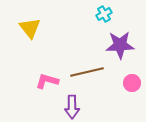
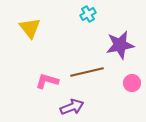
cyan cross: moved 16 px left
purple star: rotated 8 degrees counterclockwise
purple arrow: rotated 110 degrees counterclockwise
